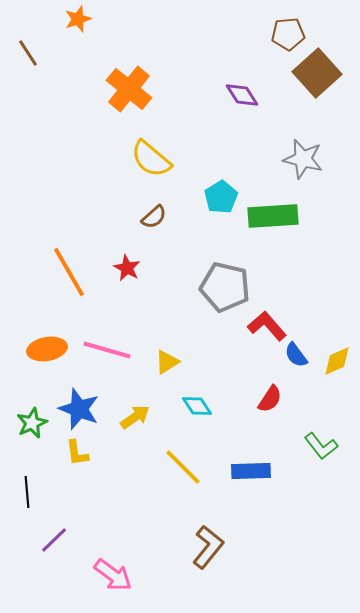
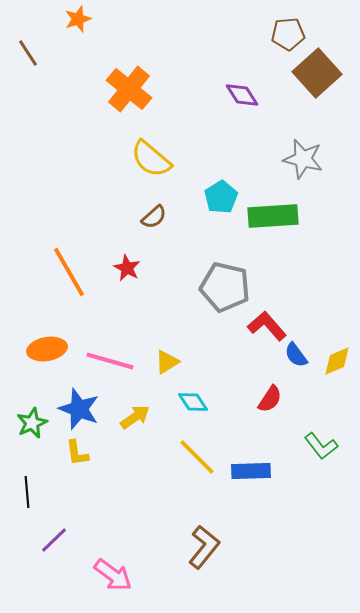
pink line: moved 3 px right, 11 px down
cyan diamond: moved 4 px left, 4 px up
yellow line: moved 14 px right, 10 px up
brown L-shape: moved 4 px left
